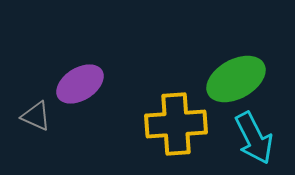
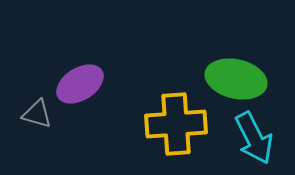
green ellipse: rotated 42 degrees clockwise
gray triangle: moved 1 px right, 2 px up; rotated 8 degrees counterclockwise
